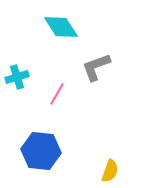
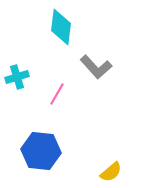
cyan diamond: rotated 39 degrees clockwise
gray L-shape: rotated 112 degrees counterclockwise
yellow semicircle: moved 1 px right, 1 px down; rotated 30 degrees clockwise
